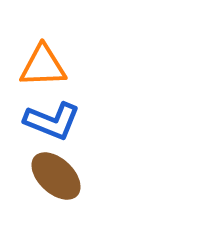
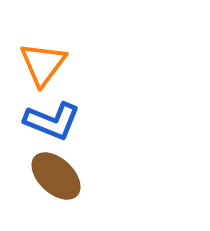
orange triangle: moved 2 px up; rotated 51 degrees counterclockwise
